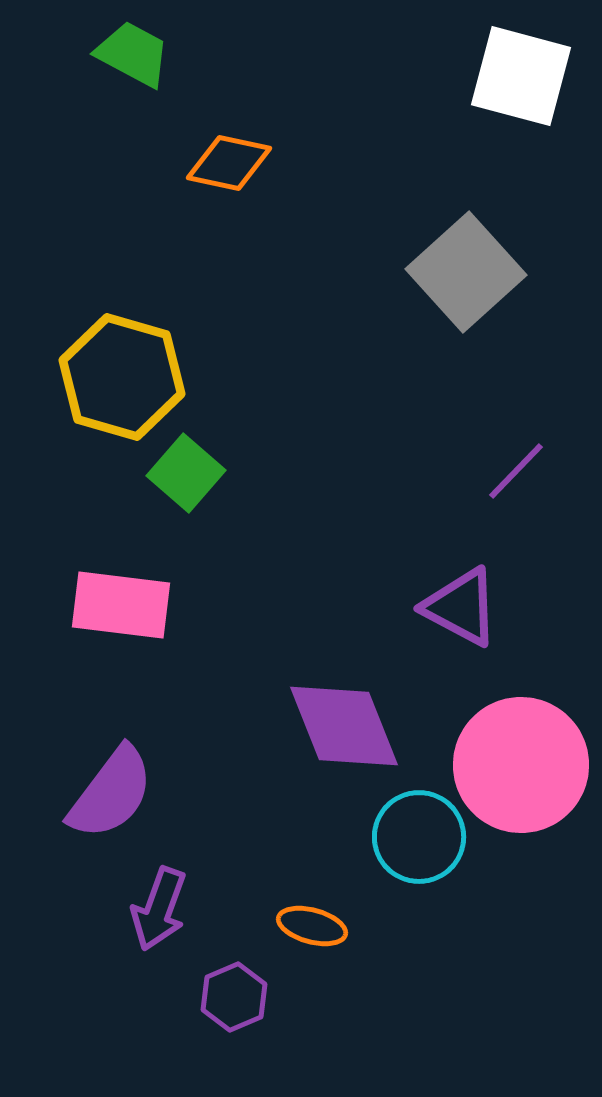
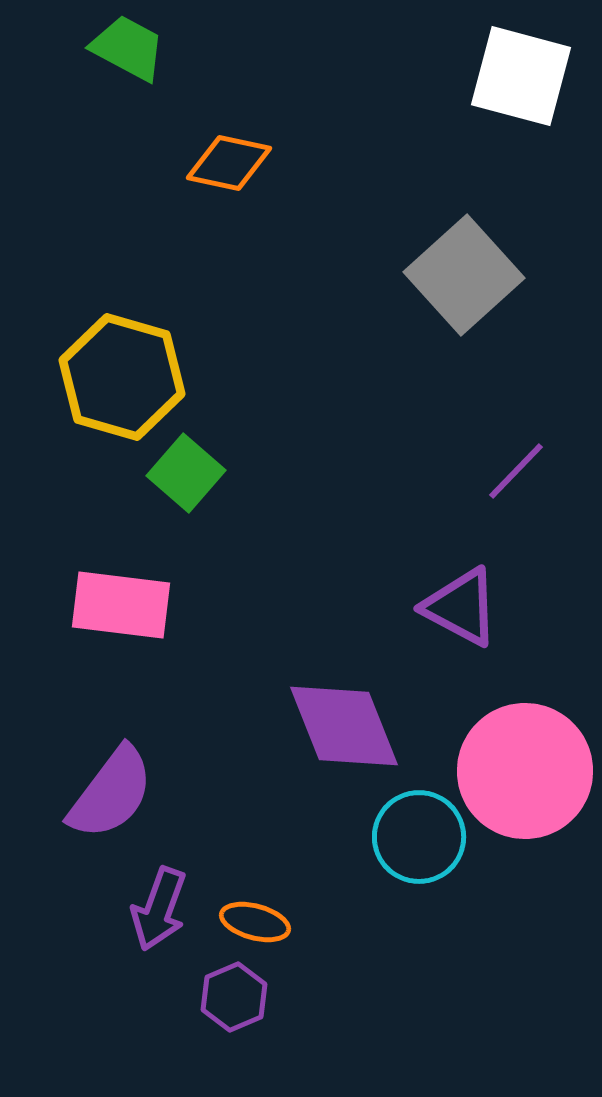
green trapezoid: moved 5 px left, 6 px up
gray square: moved 2 px left, 3 px down
pink circle: moved 4 px right, 6 px down
orange ellipse: moved 57 px left, 4 px up
